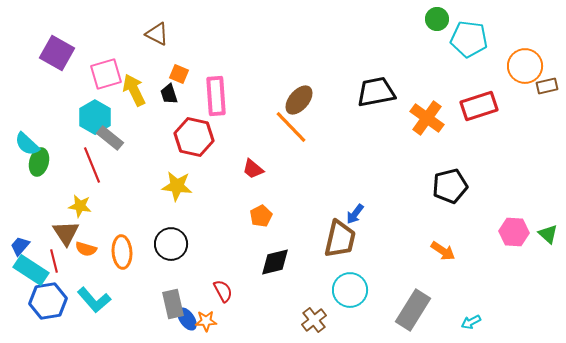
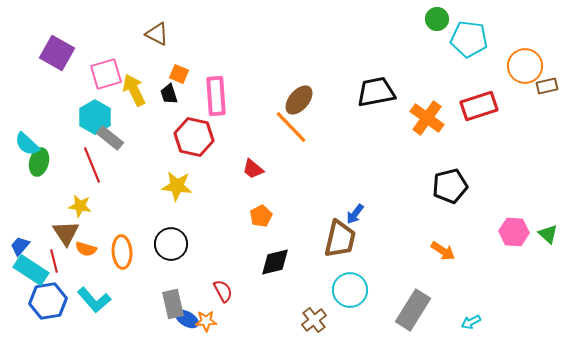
blue ellipse at (187, 319): rotated 25 degrees counterclockwise
